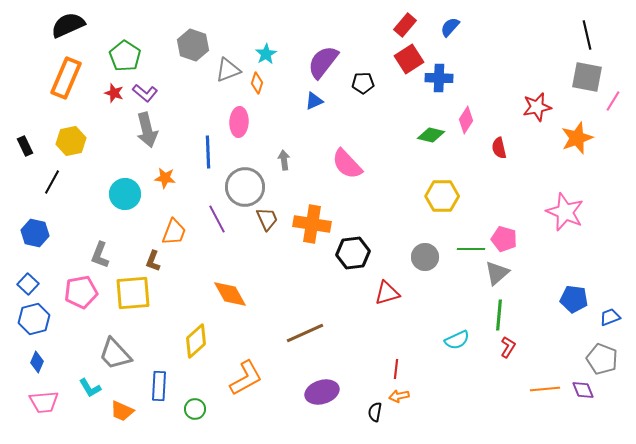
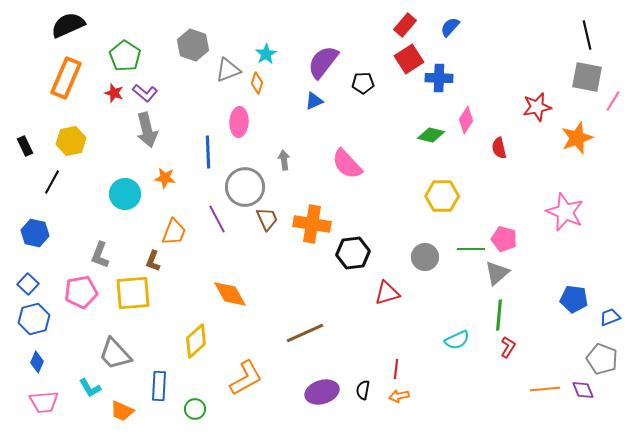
black semicircle at (375, 412): moved 12 px left, 22 px up
